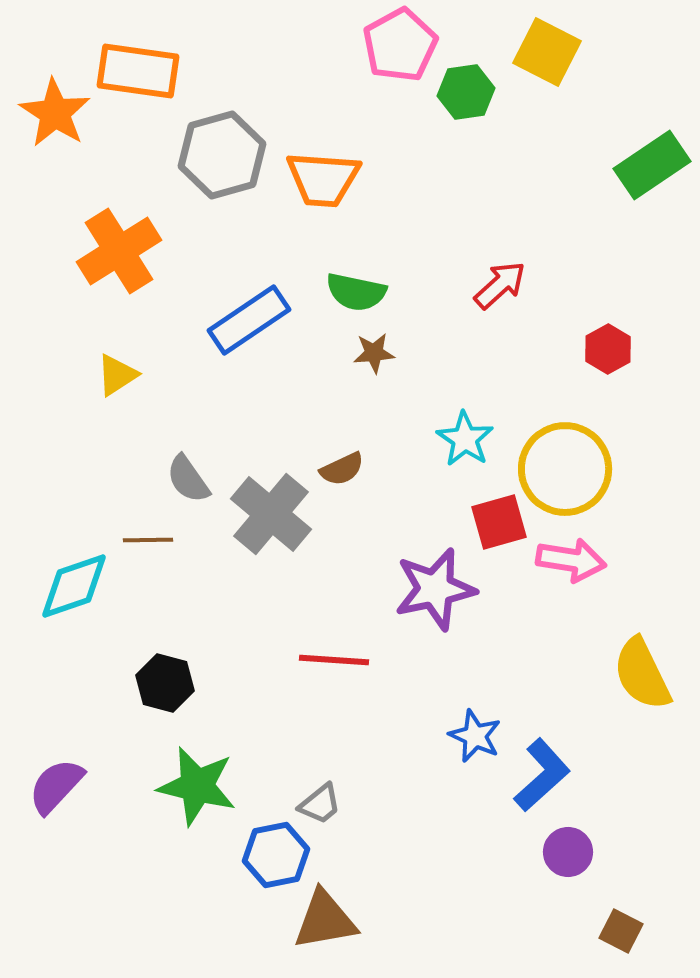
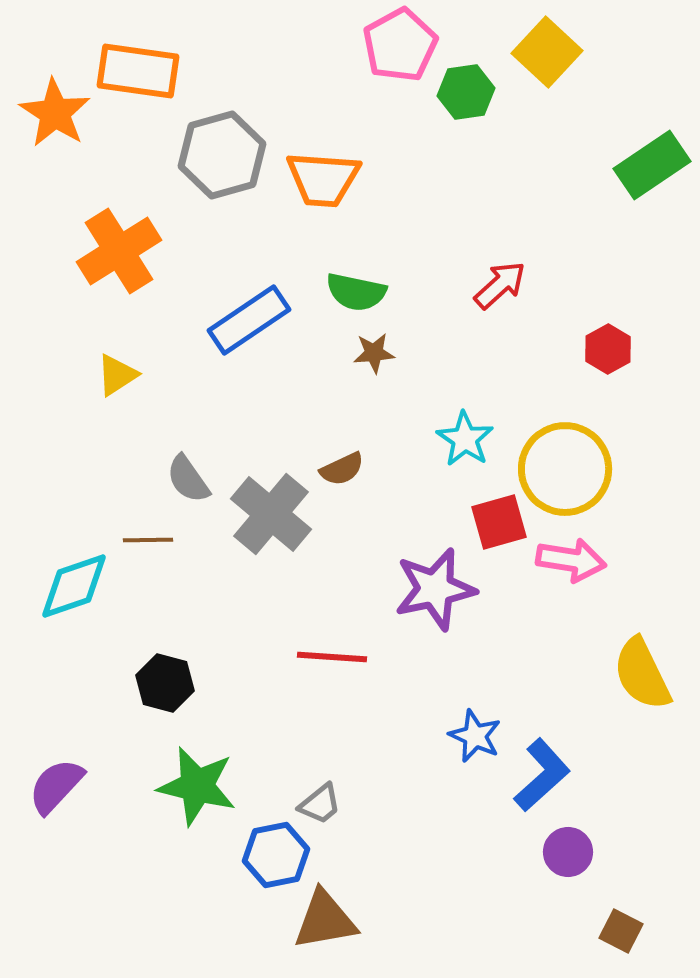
yellow square: rotated 16 degrees clockwise
red line: moved 2 px left, 3 px up
